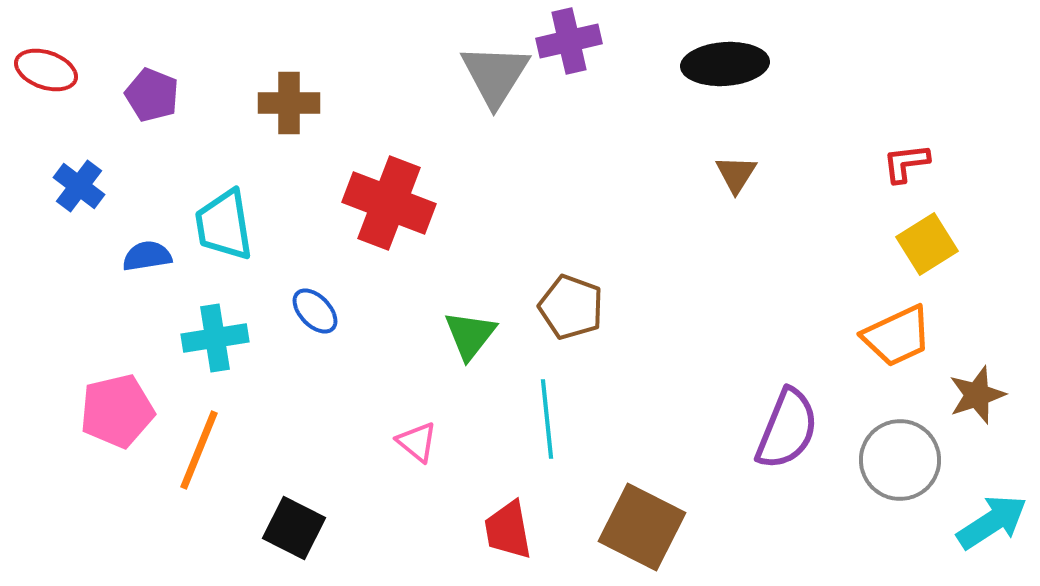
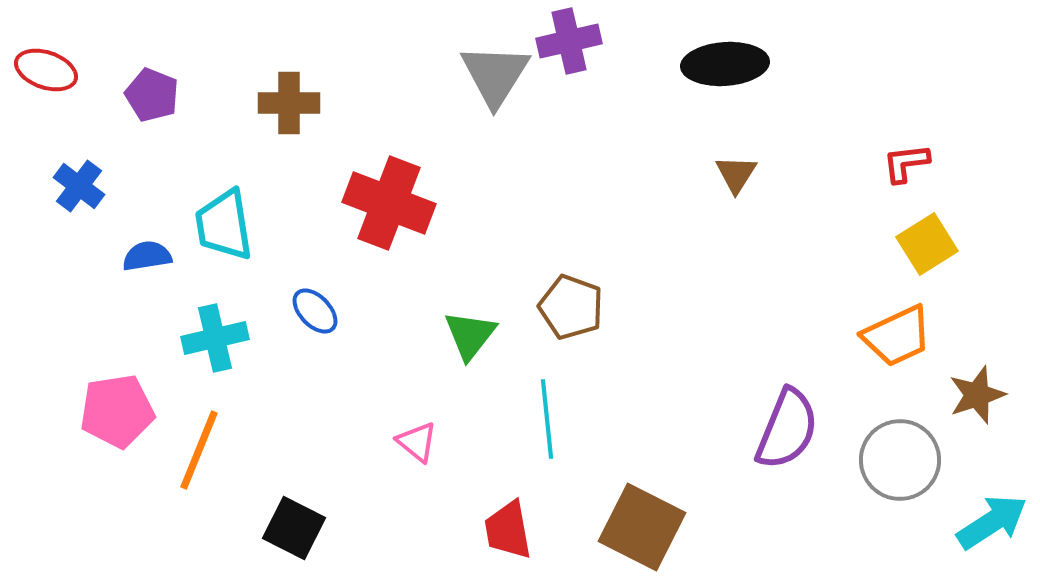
cyan cross: rotated 4 degrees counterclockwise
pink pentagon: rotated 4 degrees clockwise
